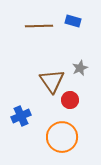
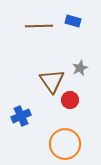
orange circle: moved 3 px right, 7 px down
